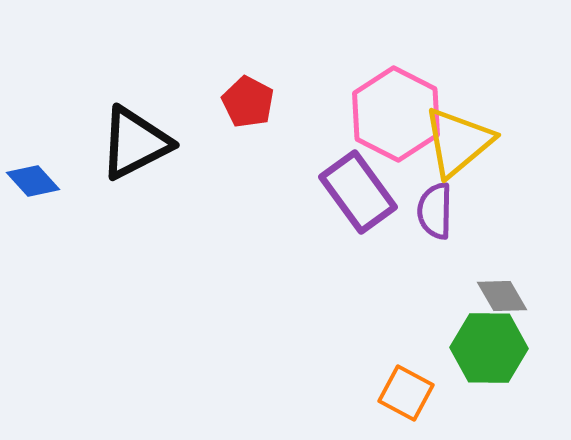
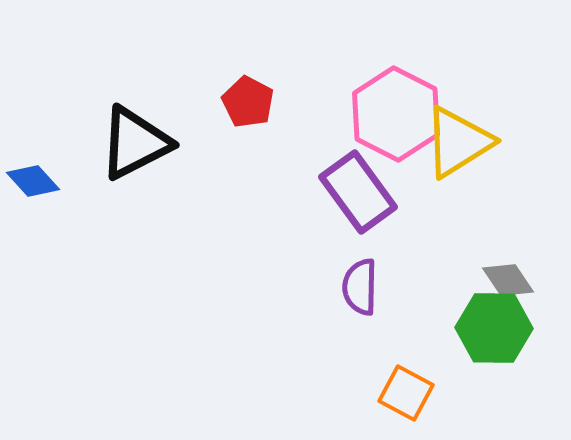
yellow triangle: rotated 8 degrees clockwise
purple semicircle: moved 75 px left, 76 px down
gray diamond: moved 6 px right, 16 px up; rotated 4 degrees counterclockwise
green hexagon: moved 5 px right, 20 px up
